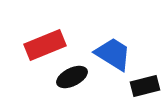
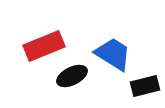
red rectangle: moved 1 px left, 1 px down
black ellipse: moved 1 px up
